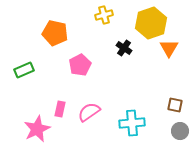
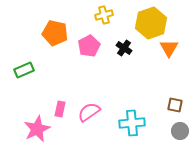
pink pentagon: moved 9 px right, 19 px up
